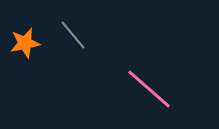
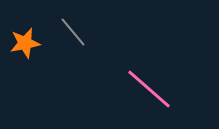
gray line: moved 3 px up
